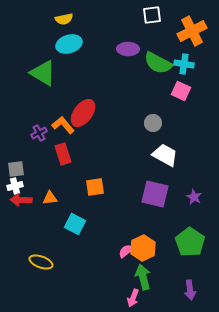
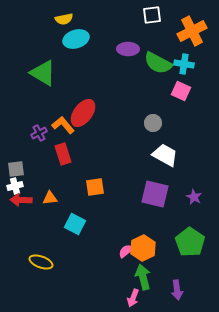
cyan ellipse: moved 7 px right, 5 px up
purple arrow: moved 13 px left
